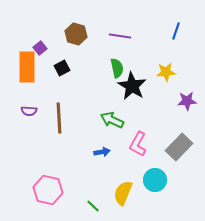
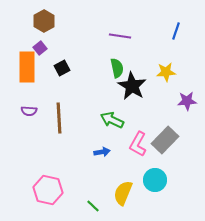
brown hexagon: moved 32 px left, 13 px up; rotated 15 degrees clockwise
gray rectangle: moved 14 px left, 7 px up
